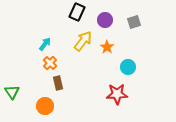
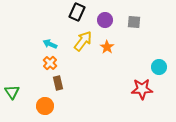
gray square: rotated 24 degrees clockwise
cyan arrow: moved 5 px right; rotated 104 degrees counterclockwise
cyan circle: moved 31 px right
red star: moved 25 px right, 5 px up
